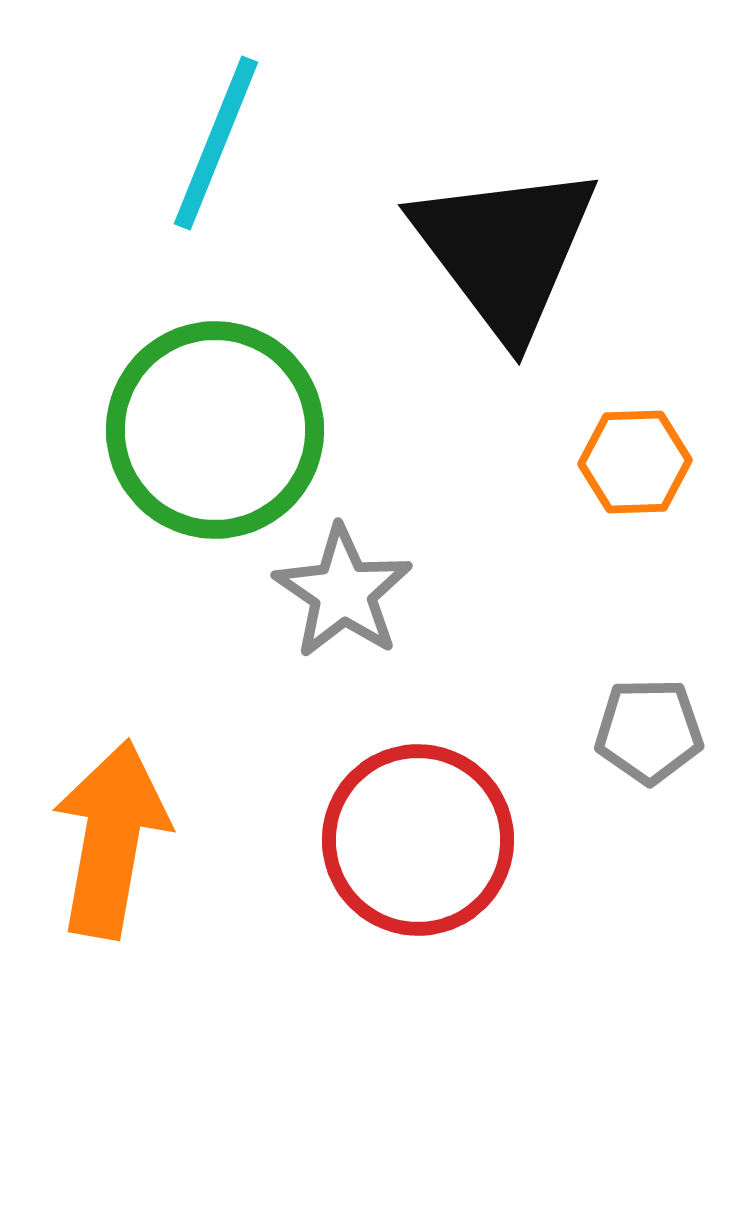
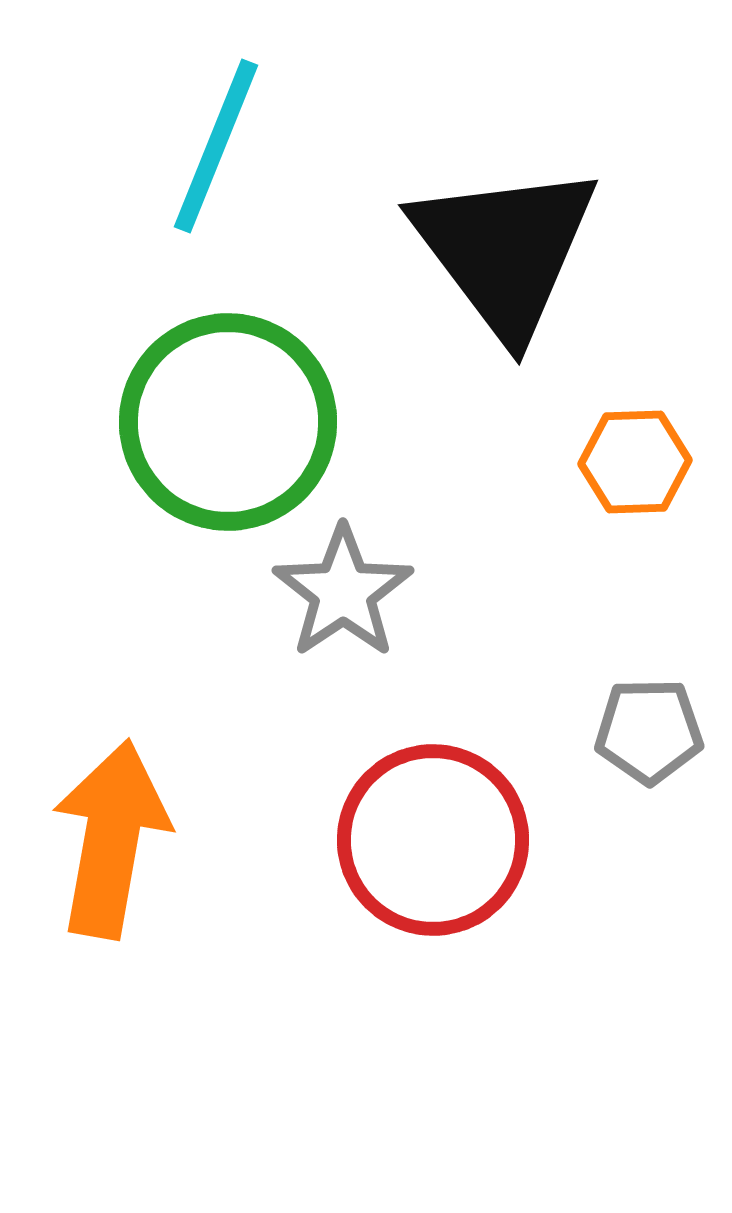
cyan line: moved 3 px down
green circle: moved 13 px right, 8 px up
gray star: rotated 4 degrees clockwise
red circle: moved 15 px right
